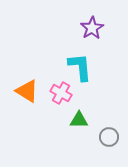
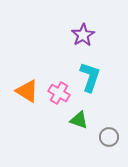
purple star: moved 9 px left, 7 px down
cyan L-shape: moved 10 px right, 10 px down; rotated 24 degrees clockwise
pink cross: moved 2 px left
green triangle: rotated 18 degrees clockwise
